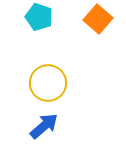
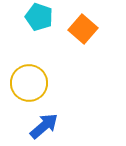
orange square: moved 15 px left, 10 px down
yellow circle: moved 19 px left
